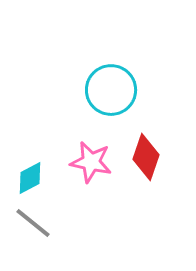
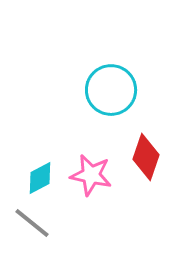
pink star: moved 13 px down
cyan diamond: moved 10 px right
gray line: moved 1 px left
